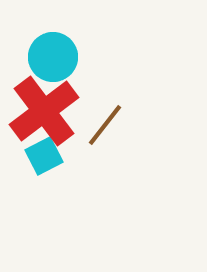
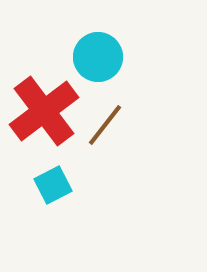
cyan circle: moved 45 px right
cyan square: moved 9 px right, 29 px down
